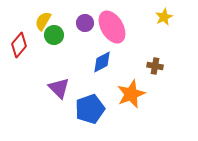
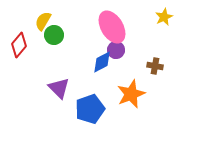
purple circle: moved 31 px right, 27 px down
